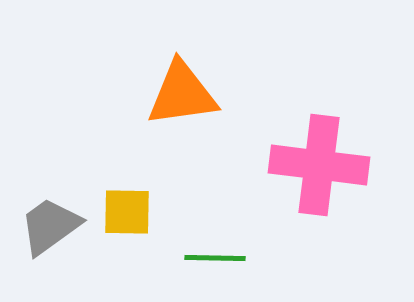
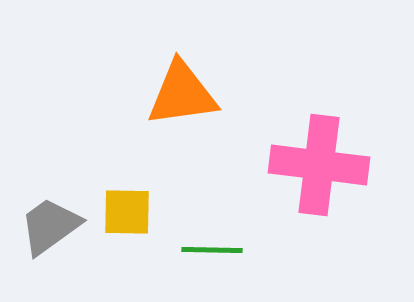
green line: moved 3 px left, 8 px up
